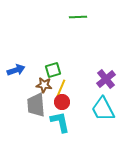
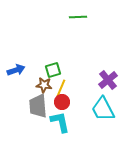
purple cross: moved 2 px right, 1 px down
gray trapezoid: moved 2 px right, 1 px down
